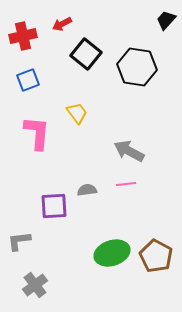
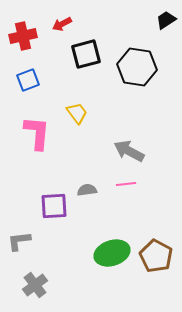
black trapezoid: rotated 15 degrees clockwise
black square: rotated 36 degrees clockwise
